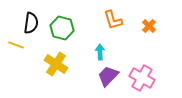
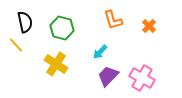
black semicircle: moved 6 px left, 1 px up; rotated 20 degrees counterclockwise
yellow line: rotated 28 degrees clockwise
cyan arrow: rotated 133 degrees counterclockwise
